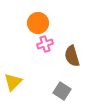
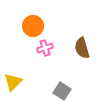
orange circle: moved 5 px left, 3 px down
pink cross: moved 4 px down
brown semicircle: moved 10 px right, 8 px up
